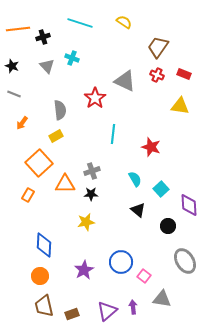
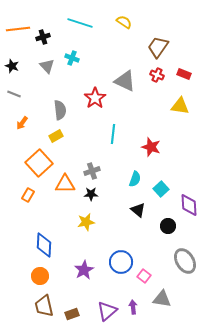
cyan semicircle at (135, 179): rotated 49 degrees clockwise
